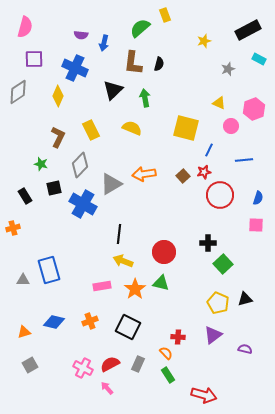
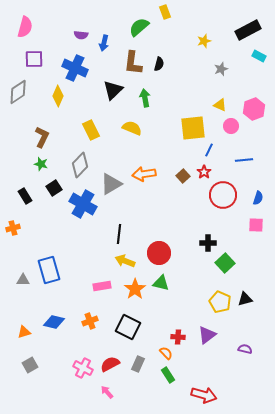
yellow rectangle at (165, 15): moved 3 px up
green semicircle at (140, 28): moved 1 px left, 1 px up
cyan rectangle at (259, 59): moved 3 px up
gray star at (228, 69): moved 7 px left
yellow triangle at (219, 103): moved 1 px right, 2 px down
yellow square at (186, 128): moved 7 px right; rotated 20 degrees counterclockwise
brown L-shape at (58, 137): moved 16 px left
red star at (204, 172): rotated 24 degrees counterclockwise
black square at (54, 188): rotated 21 degrees counterclockwise
red circle at (220, 195): moved 3 px right
red circle at (164, 252): moved 5 px left, 1 px down
yellow arrow at (123, 261): moved 2 px right
green square at (223, 264): moved 2 px right, 1 px up
yellow pentagon at (218, 303): moved 2 px right, 1 px up
purple triangle at (213, 335): moved 6 px left
pink arrow at (107, 388): moved 4 px down
